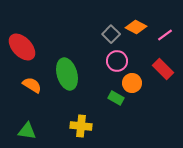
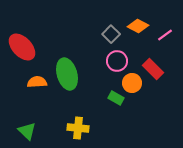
orange diamond: moved 2 px right, 1 px up
red rectangle: moved 10 px left
orange semicircle: moved 5 px right, 3 px up; rotated 36 degrees counterclockwise
yellow cross: moved 3 px left, 2 px down
green triangle: rotated 36 degrees clockwise
